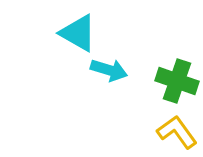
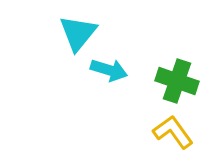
cyan triangle: rotated 39 degrees clockwise
yellow L-shape: moved 4 px left
